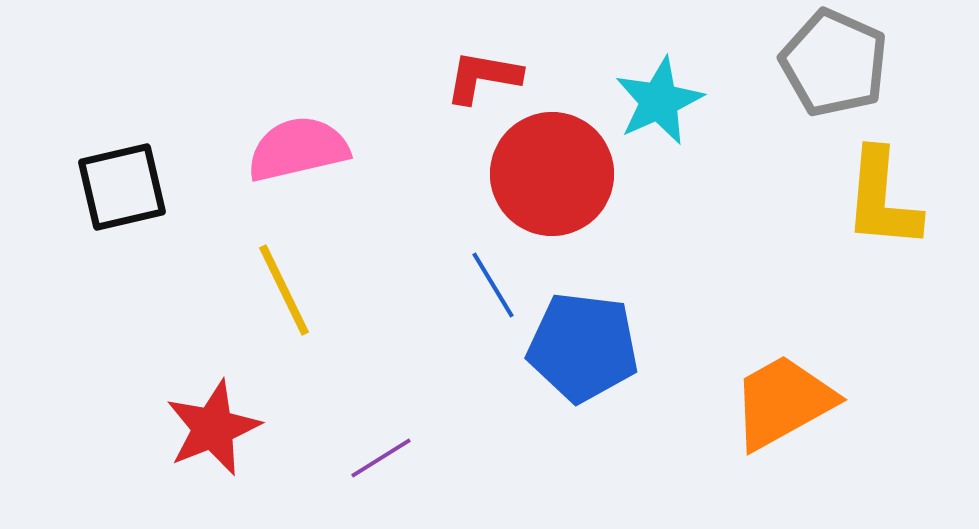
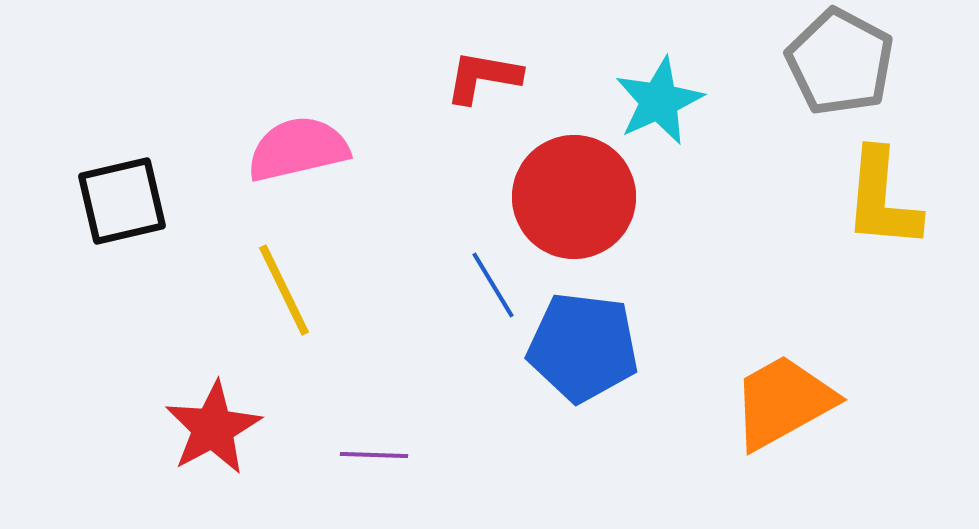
gray pentagon: moved 6 px right, 1 px up; rotated 4 degrees clockwise
red circle: moved 22 px right, 23 px down
black square: moved 14 px down
red star: rotated 6 degrees counterclockwise
purple line: moved 7 px left, 3 px up; rotated 34 degrees clockwise
